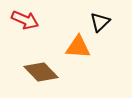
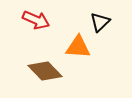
red arrow: moved 11 px right
brown diamond: moved 4 px right, 1 px up
